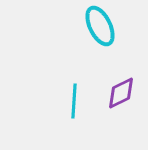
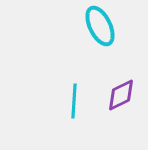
purple diamond: moved 2 px down
